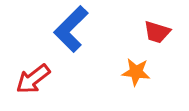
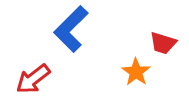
red trapezoid: moved 6 px right, 11 px down
orange star: rotated 28 degrees clockwise
